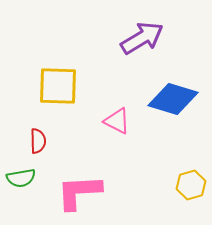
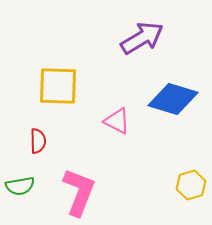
green semicircle: moved 1 px left, 8 px down
pink L-shape: rotated 114 degrees clockwise
